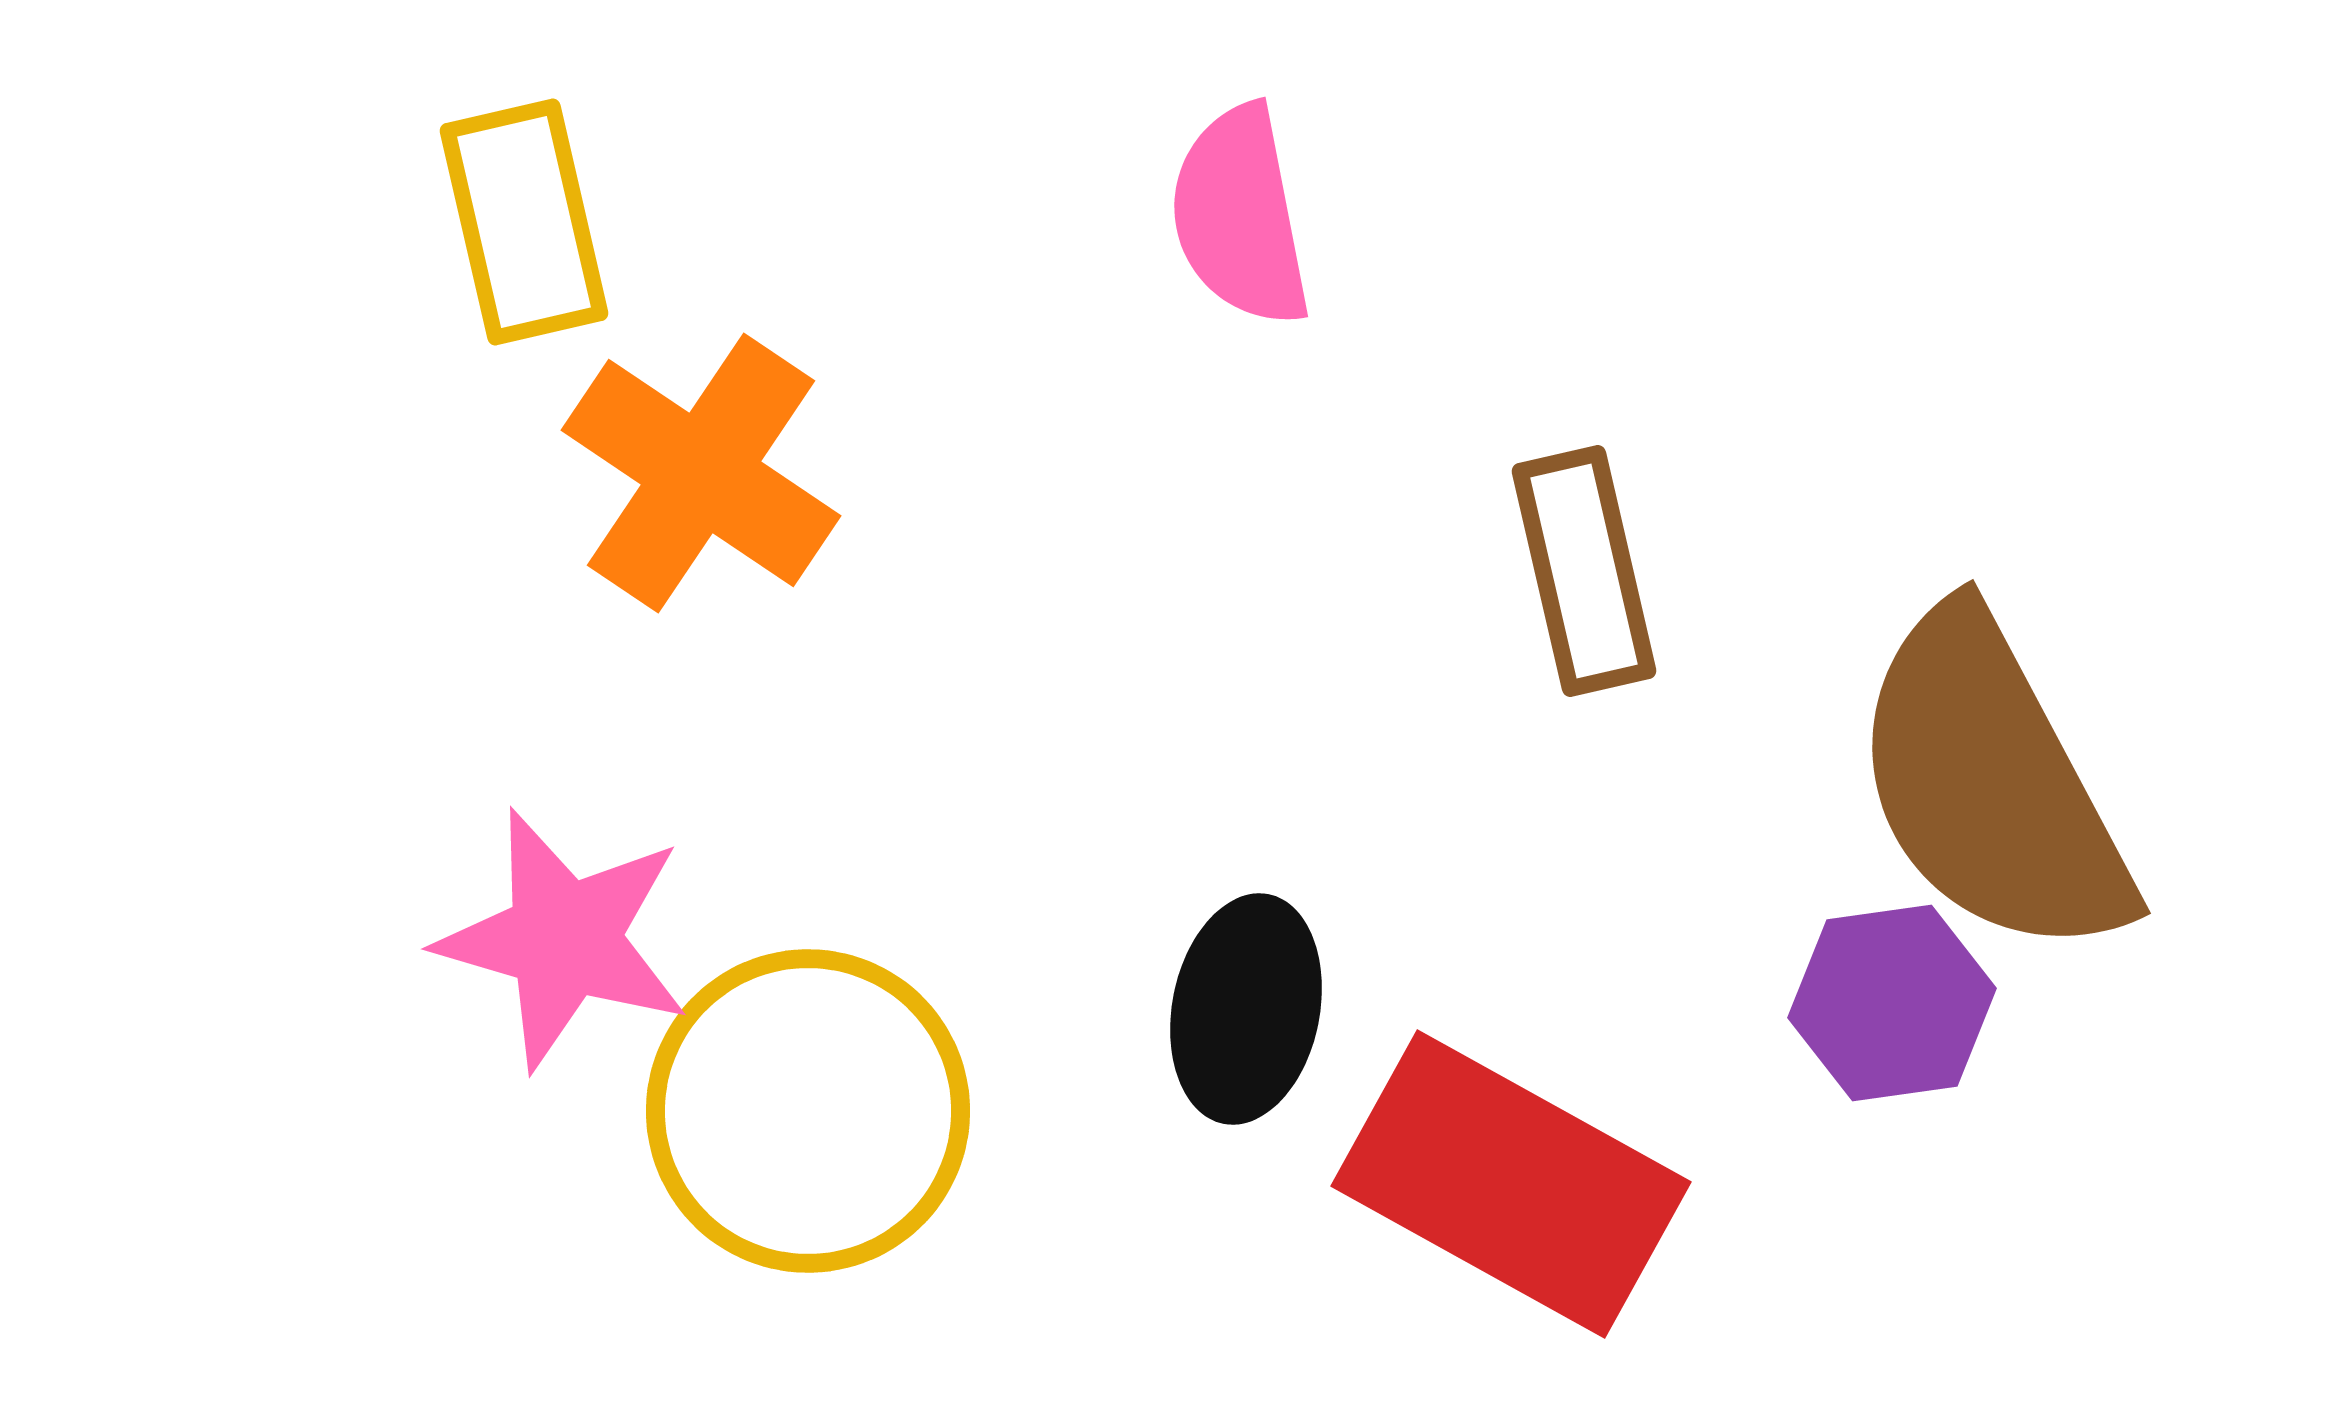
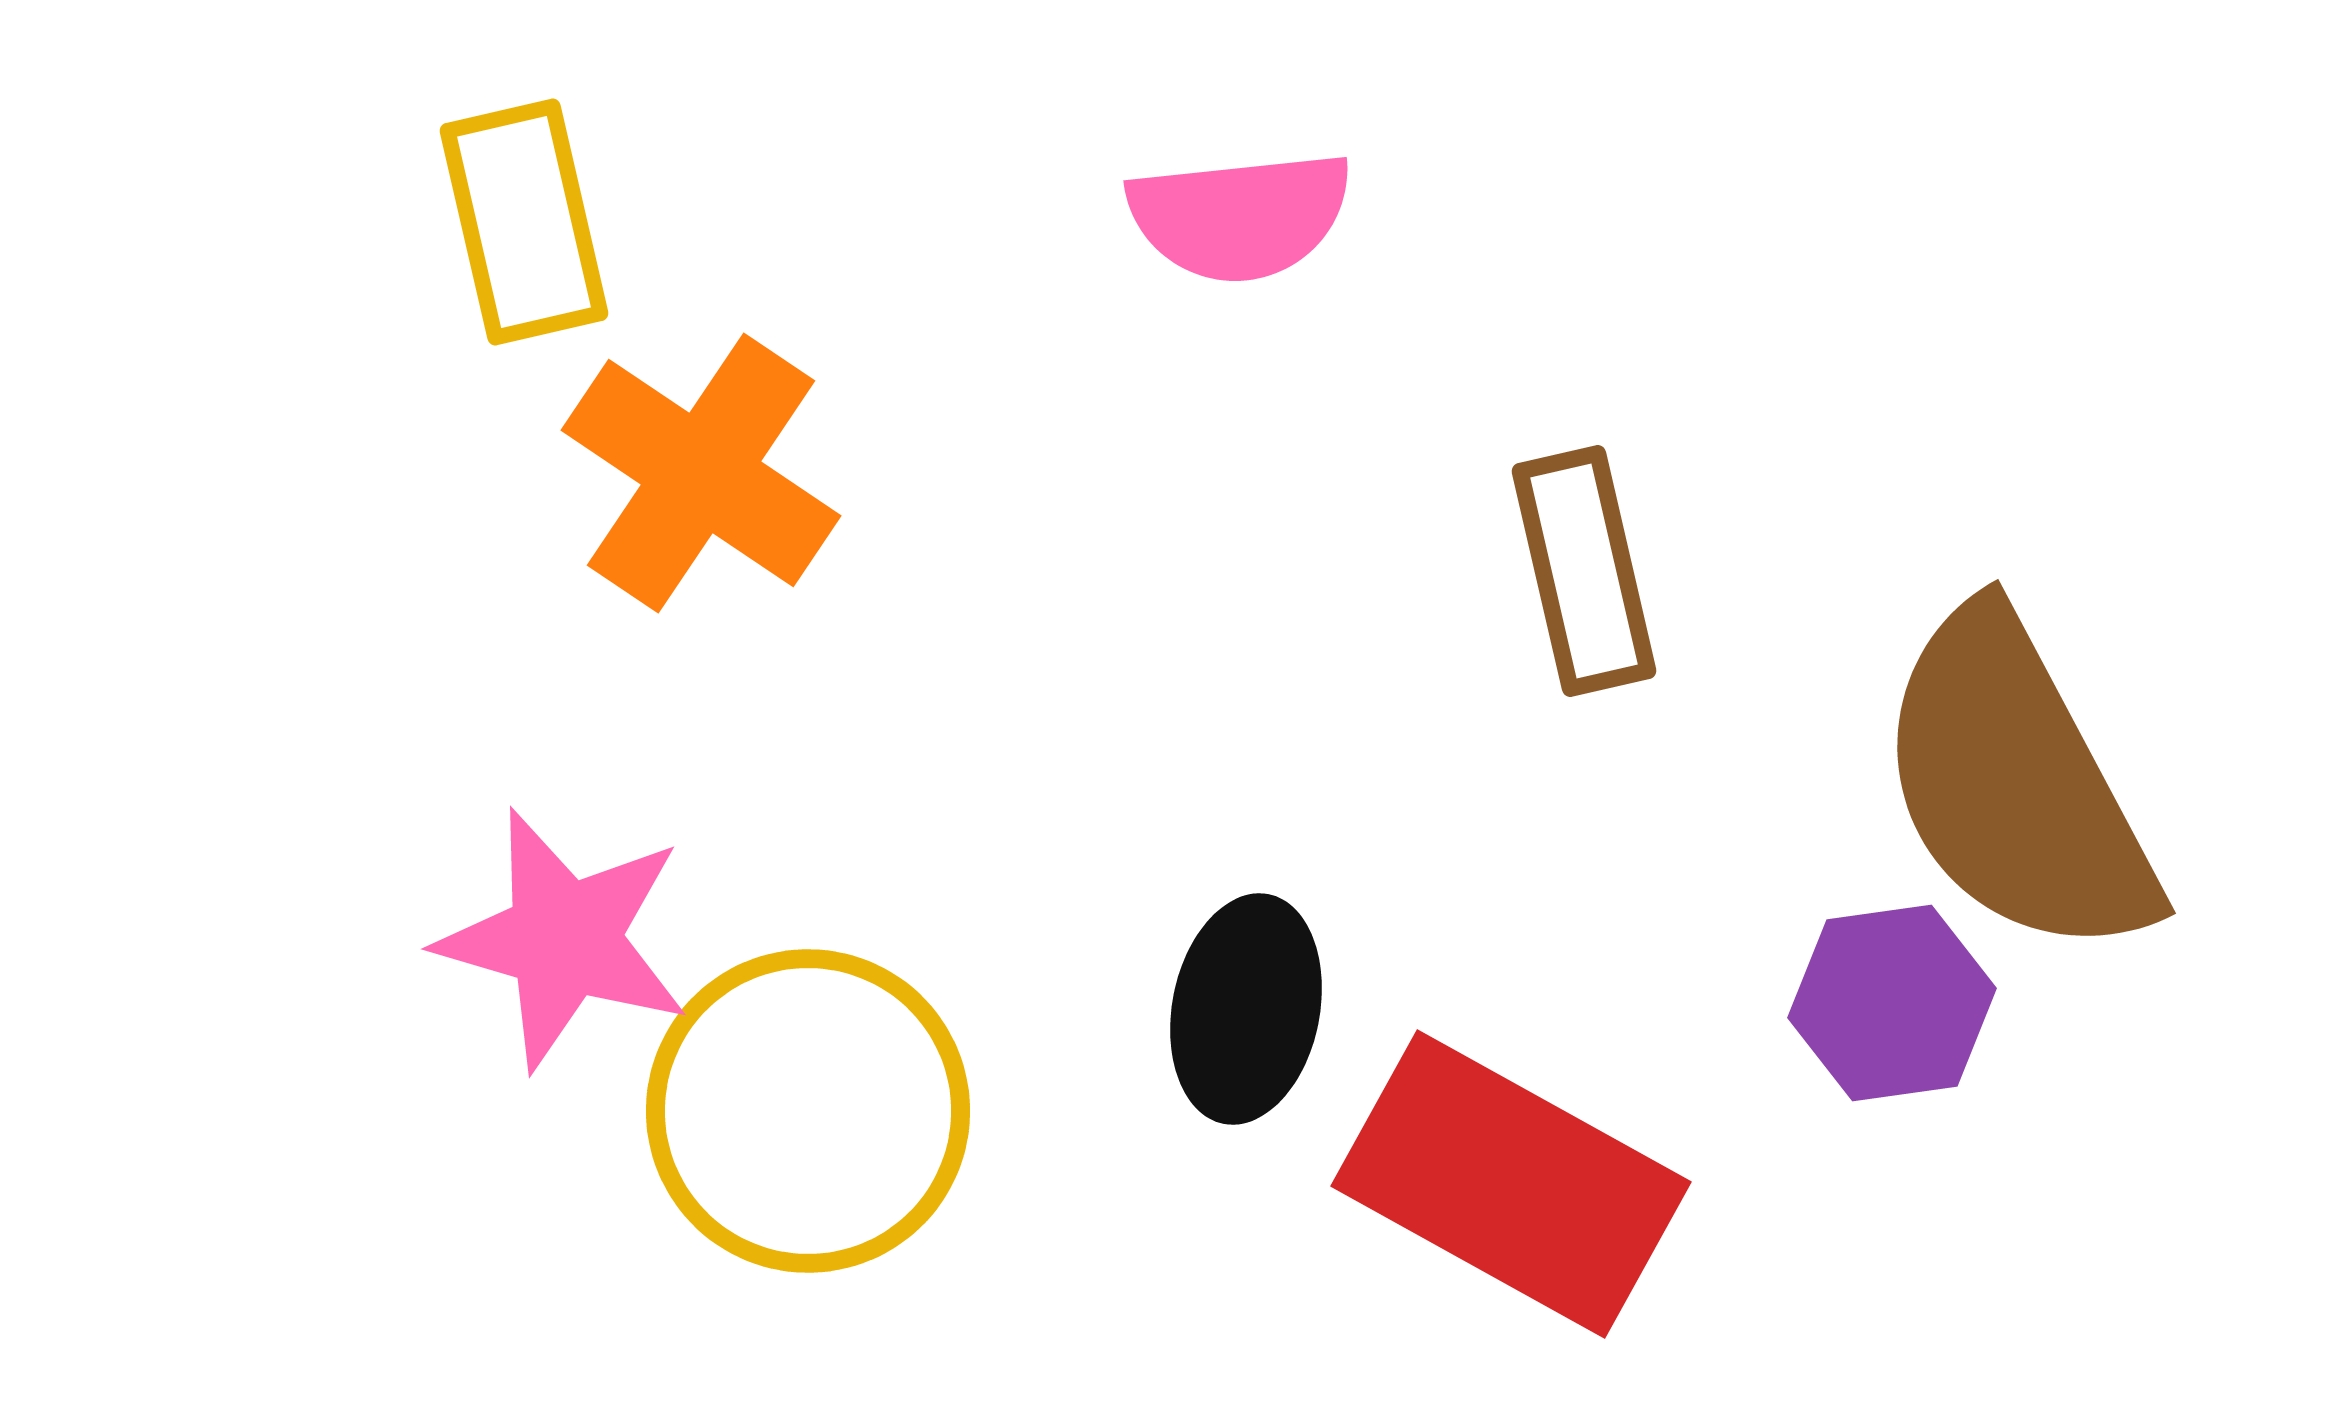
pink semicircle: rotated 85 degrees counterclockwise
brown semicircle: moved 25 px right
